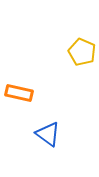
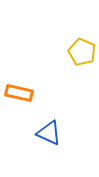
blue triangle: moved 1 px right, 1 px up; rotated 12 degrees counterclockwise
